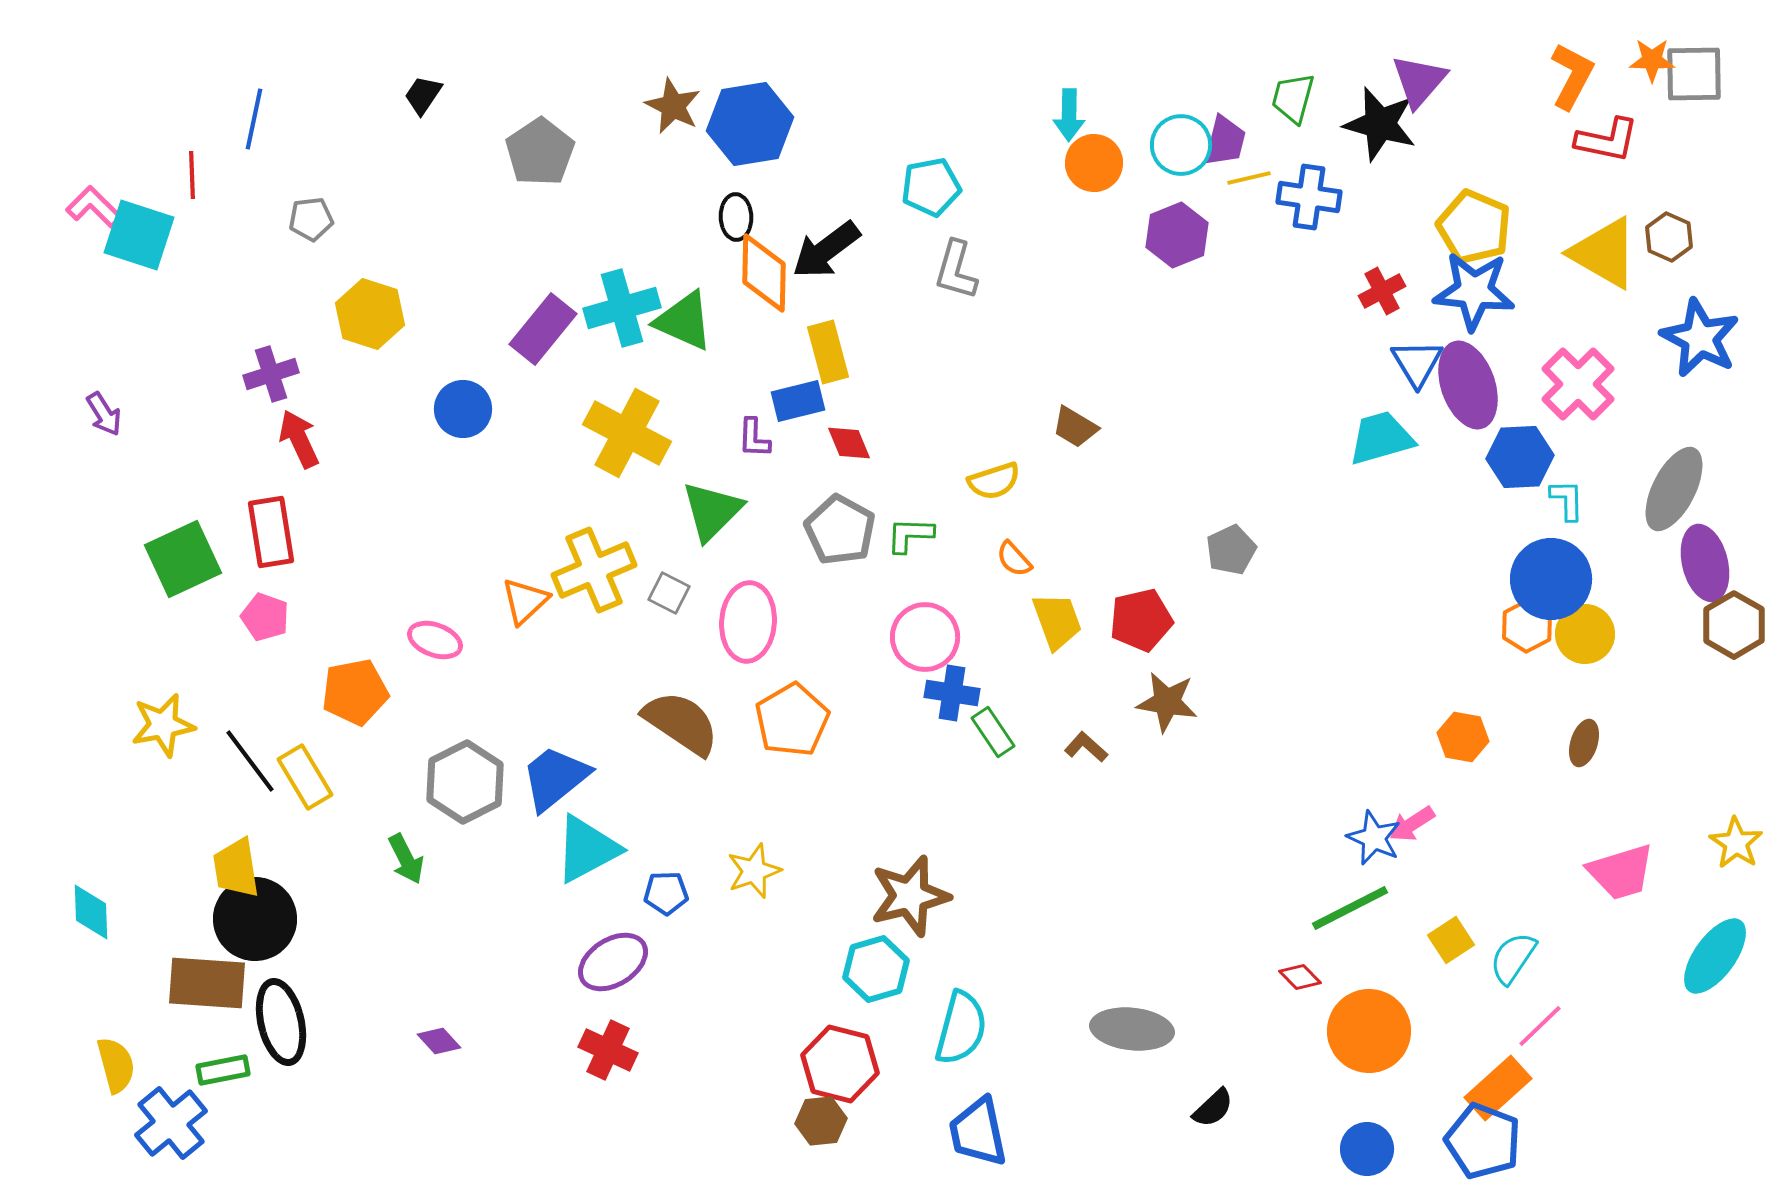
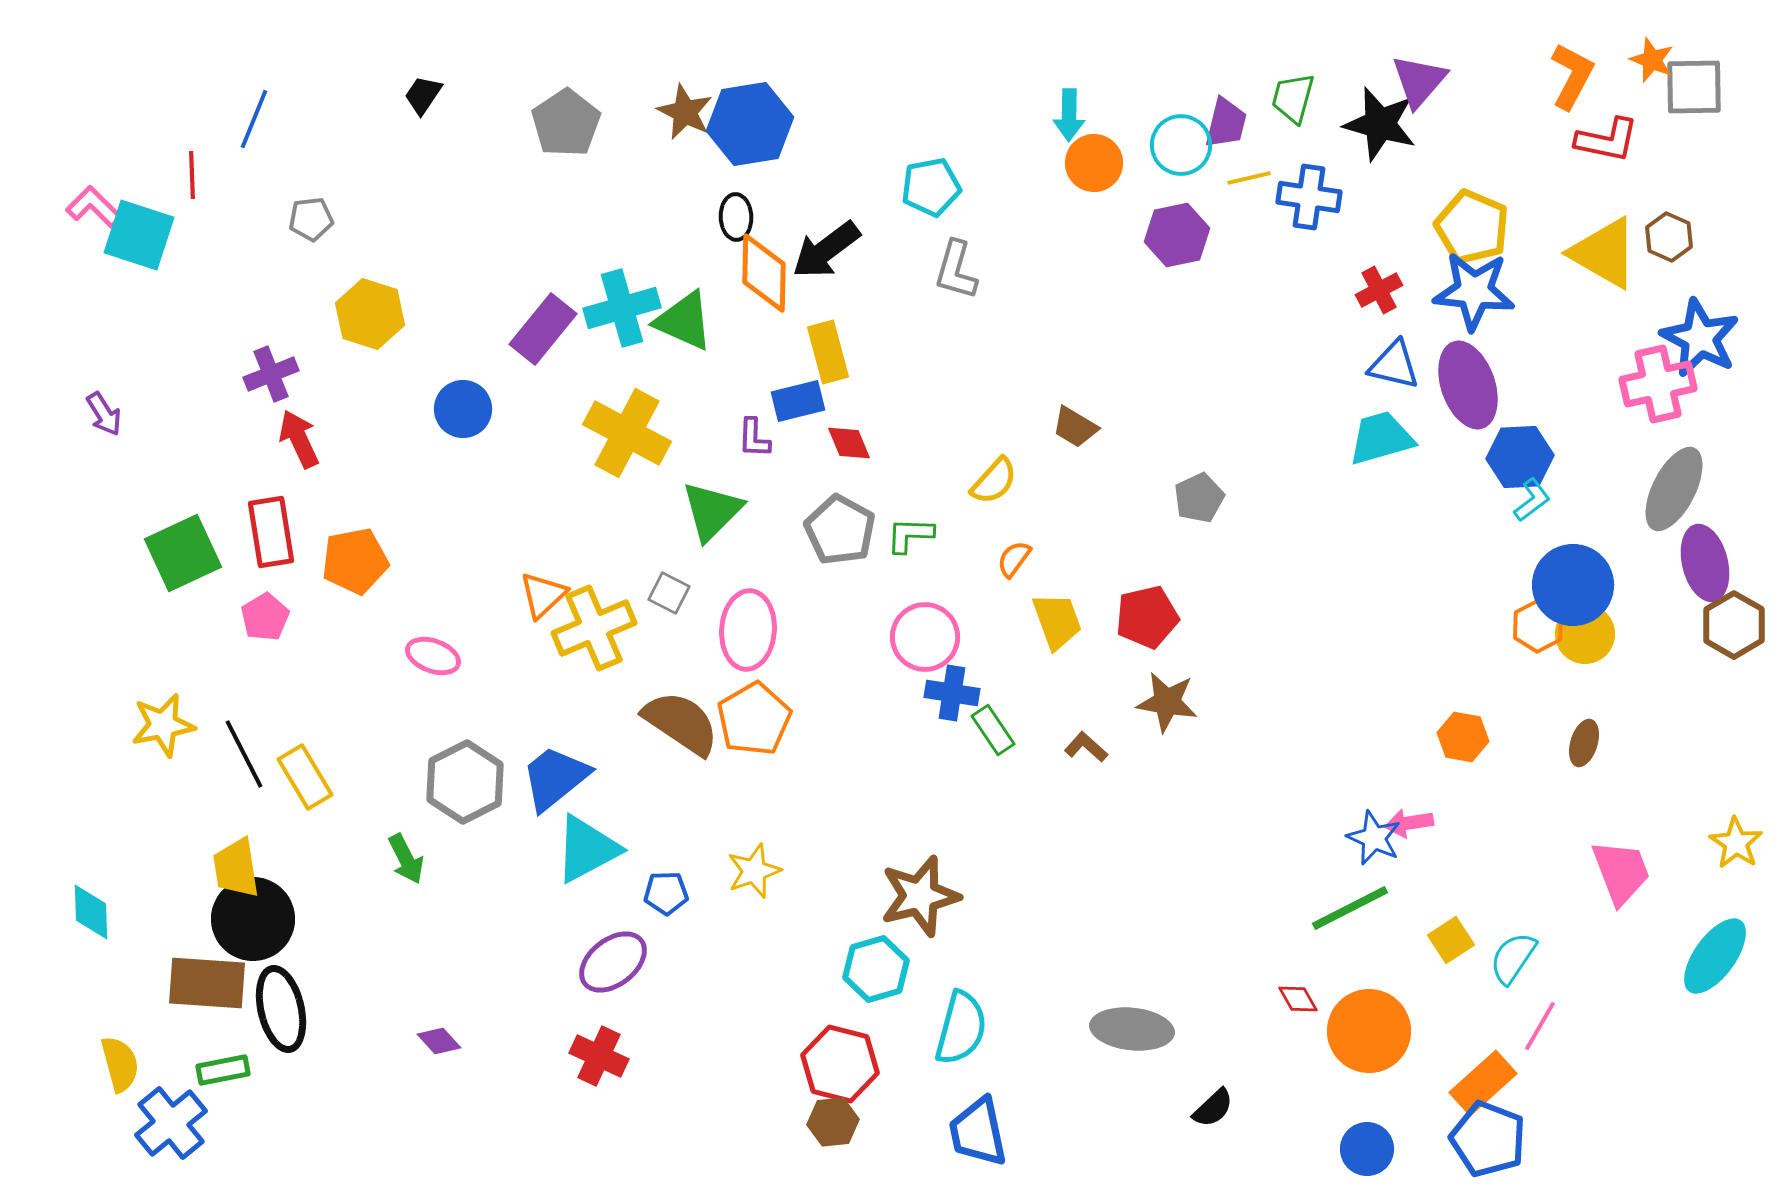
orange star at (1652, 60): rotated 21 degrees clockwise
gray square at (1694, 74): moved 13 px down
brown star at (673, 106): moved 12 px right, 6 px down
blue line at (254, 119): rotated 10 degrees clockwise
purple trapezoid at (1225, 141): moved 1 px right, 18 px up
gray pentagon at (540, 152): moved 26 px right, 29 px up
yellow pentagon at (1474, 227): moved 2 px left
purple hexagon at (1177, 235): rotated 10 degrees clockwise
red cross at (1382, 291): moved 3 px left, 1 px up
blue triangle at (1417, 363): moved 23 px left, 2 px down; rotated 46 degrees counterclockwise
purple cross at (271, 374): rotated 4 degrees counterclockwise
pink cross at (1578, 384): moved 80 px right; rotated 32 degrees clockwise
yellow semicircle at (994, 481): rotated 30 degrees counterclockwise
cyan L-shape at (1567, 500): moved 35 px left; rotated 54 degrees clockwise
gray pentagon at (1231, 550): moved 32 px left, 52 px up
green square at (183, 559): moved 6 px up
orange semicircle at (1014, 559): rotated 78 degrees clockwise
yellow cross at (594, 570): moved 58 px down
blue circle at (1551, 579): moved 22 px right, 6 px down
orange triangle at (525, 601): moved 18 px right, 6 px up
pink pentagon at (265, 617): rotated 21 degrees clockwise
red pentagon at (1141, 620): moved 6 px right, 3 px up
pink ellipse at (748, 622): moved 8 px down
orange hexagon at (1527, 626): moved 11 px right
pink ellipse at (435, 640): moved 2 px left, 16 px down
orange pentagon at (355, 692): moved 131 px up
orange pentagon at (792, 720): moved 38 px left, 1 px up
green rectangle at (993, 732): moved 2 px up
black line at (250, 761): moved 6 px left, 7 px up; rotated 10 degrees clockwise
pink arrow at (1412, 824): moved 3 px left, 1 px up; rotated 24 degrees clockwise
pink trapezoid at (1621, 872): rotated 94 degrees counterclockwise
brown star at (910, 896): moved 10 px right
black circle at (255, 919): moved 2 px left
purple ellipse at (613, 962): rotated 6 degrees counterclockwise
red diamond at (1300, 977): moved 2 px left, 22 px down; rotated 15 degrees clockwise
black ellipse at (281, 1022): moved 13 px up
pink line at (1540, 1026): rotated 16 degrees counterclockwise
red cross at (608, 1050): moved 9 px left, 6 px down
yellow semicircle at (116, 1065): moved 4 px right, 1 px up
orange rectangle at (1498, 1088): moved 15 px left, 5 px up
brown hexagon at (821, 1121): moved 12 px right, 1 px down
blue pentagon at (1483, 1141): moved 5 px right, 2 px up
